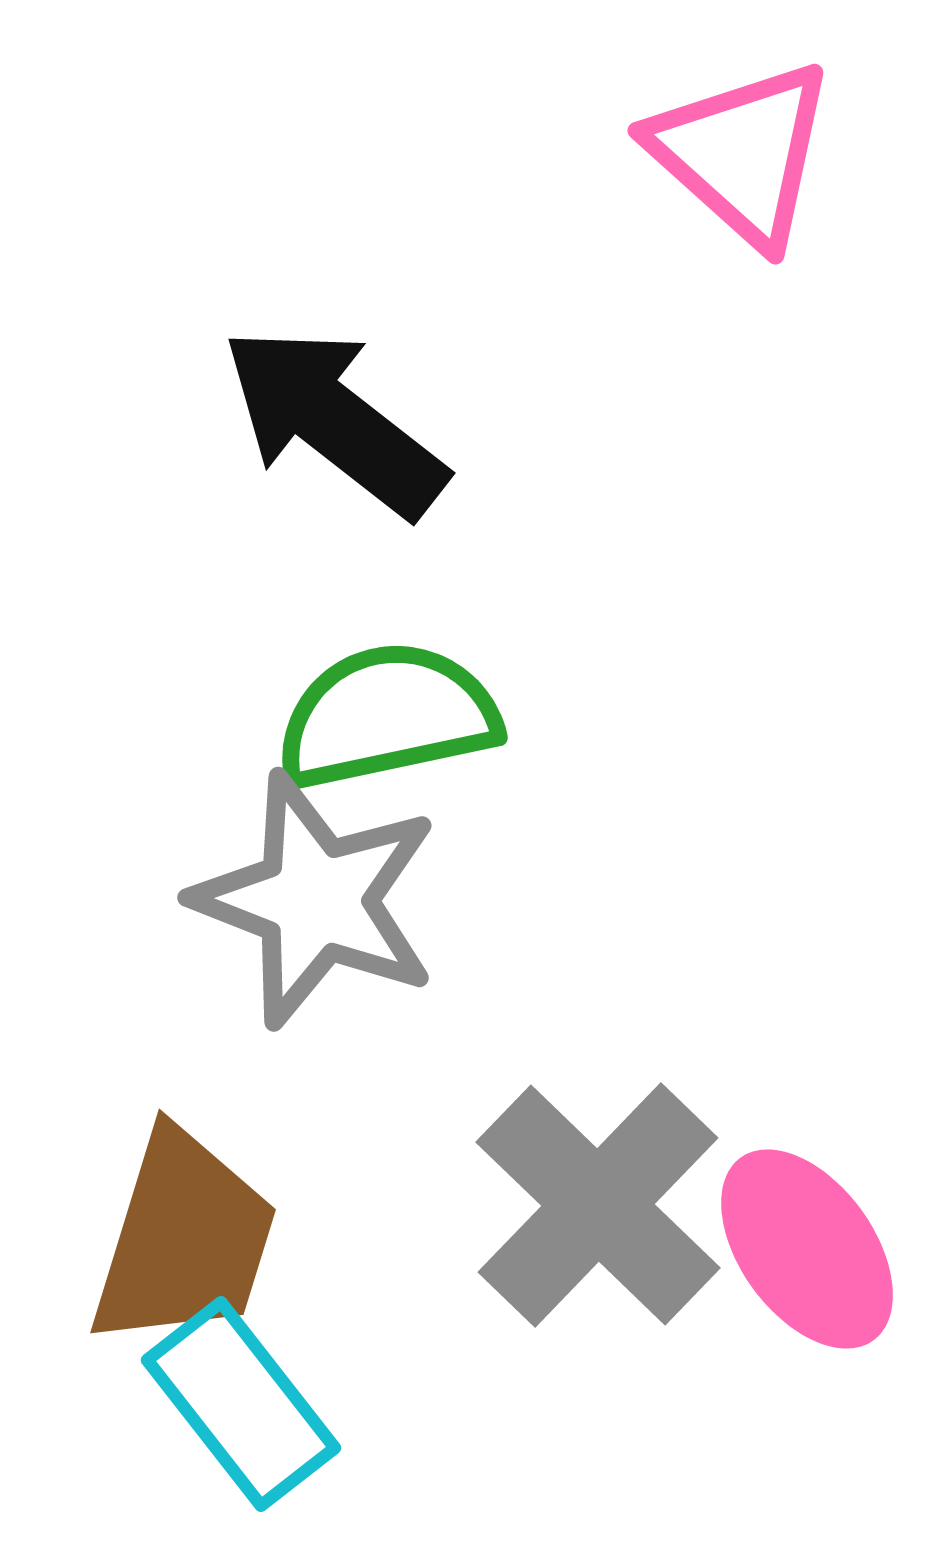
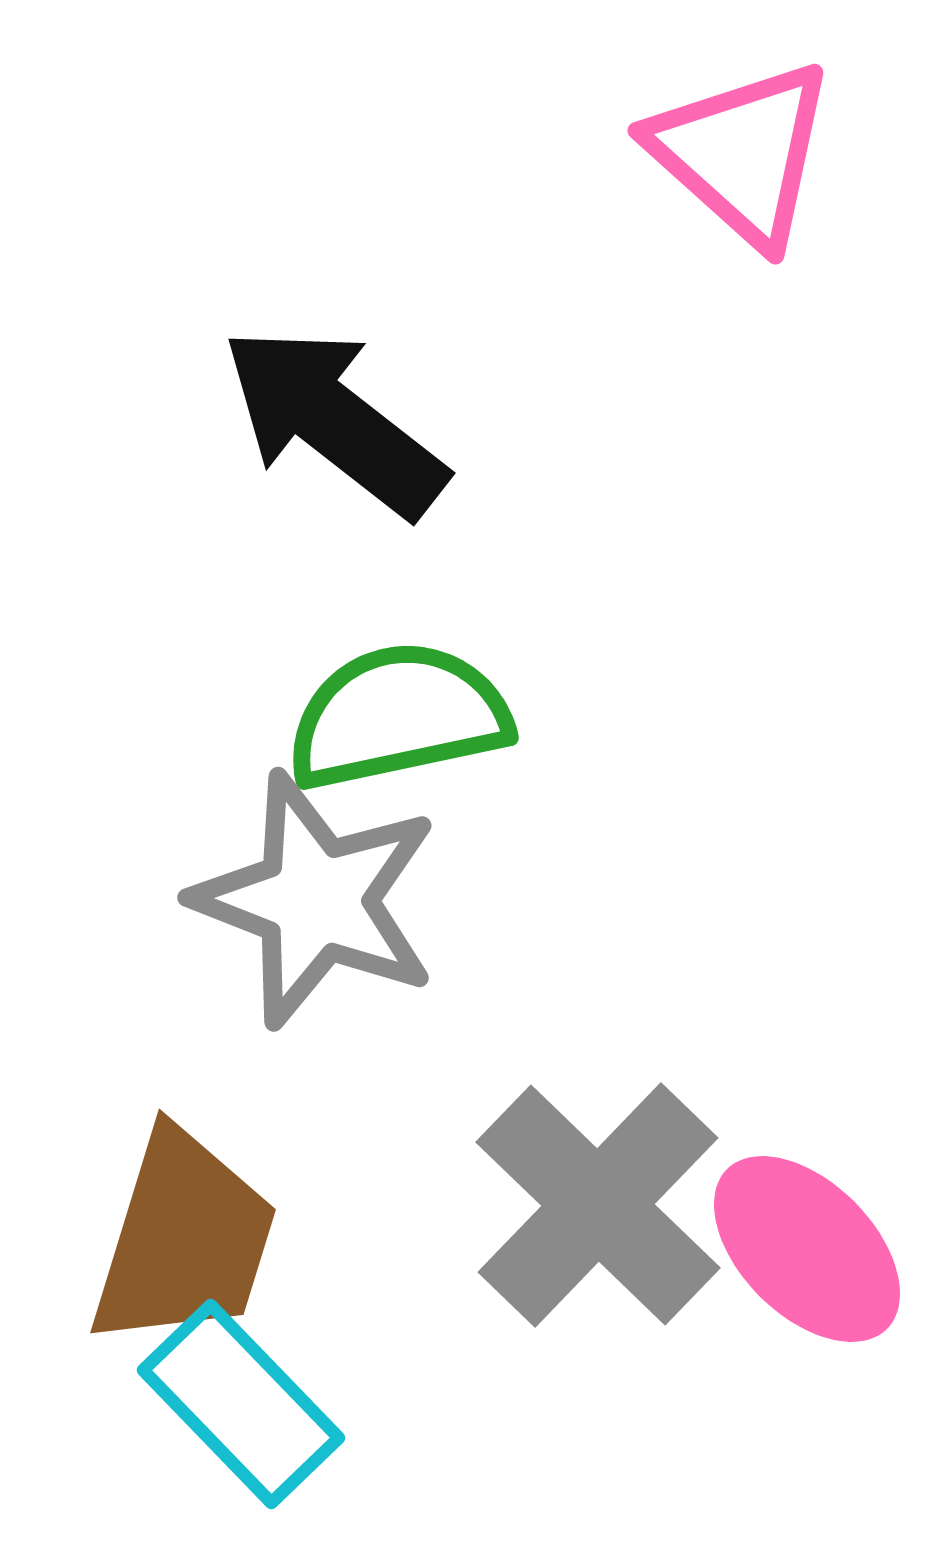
green semicircle: moved 11 px right
pink ellipse: rotated 9 degrees counterclockwise
cyan rectangle: rotated 6 degrees counterclockwise
